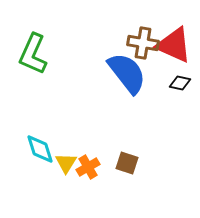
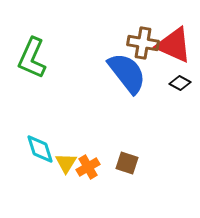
green L-shape: moved 1 px left, 4 px down
black diamond: rotated 15 degrees clockwise
